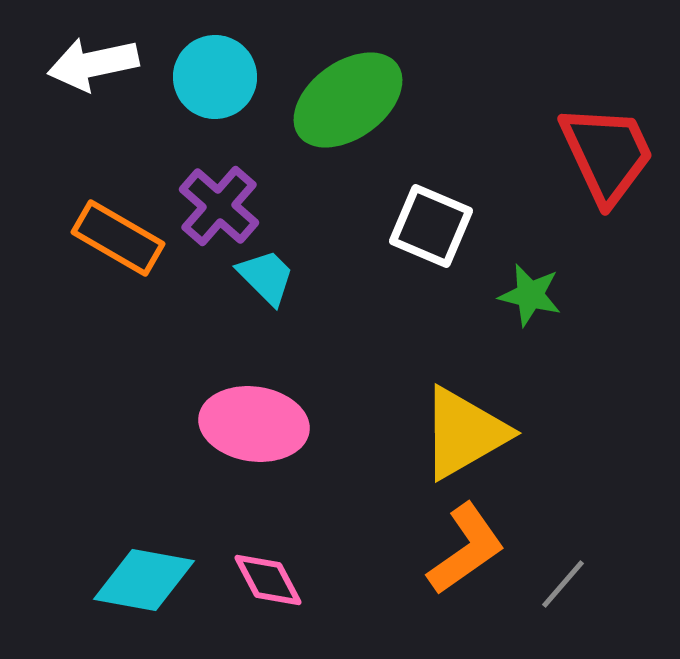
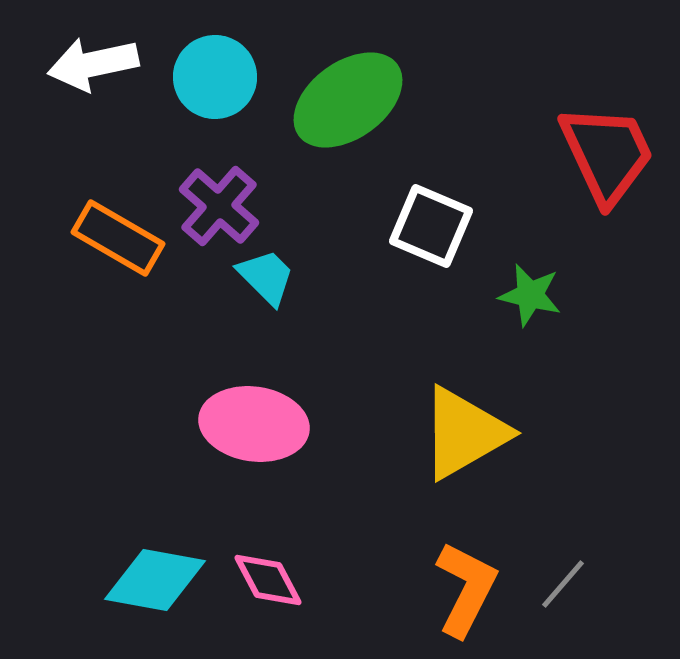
orange L-shape: moved 40 px down; rotated 28 degrees counterclockwise
cyan diamond: moved 11 px right
